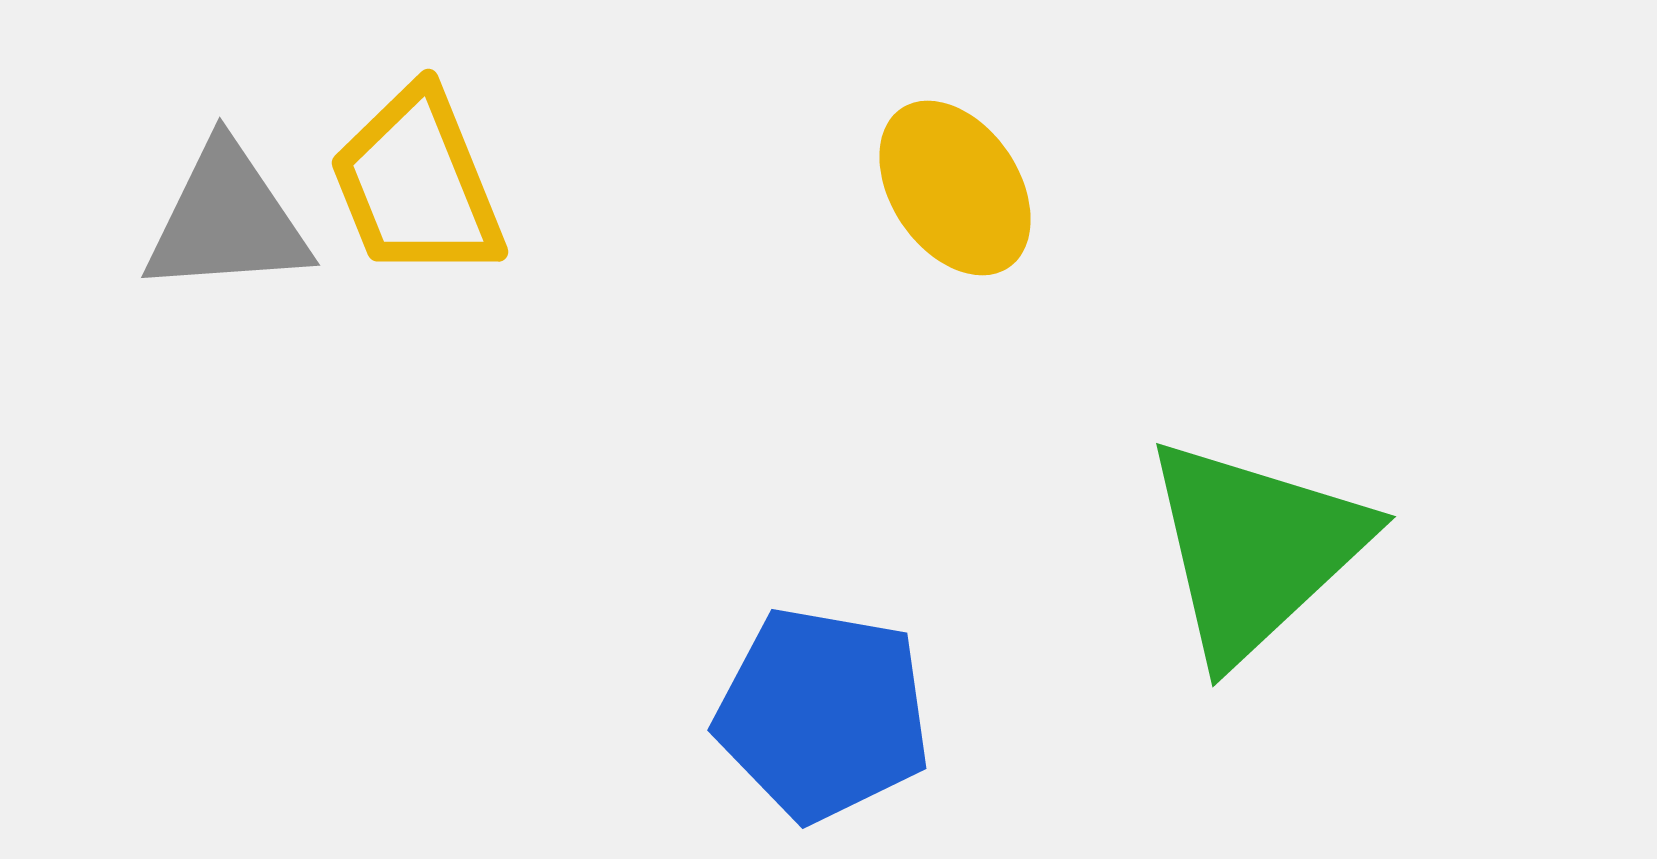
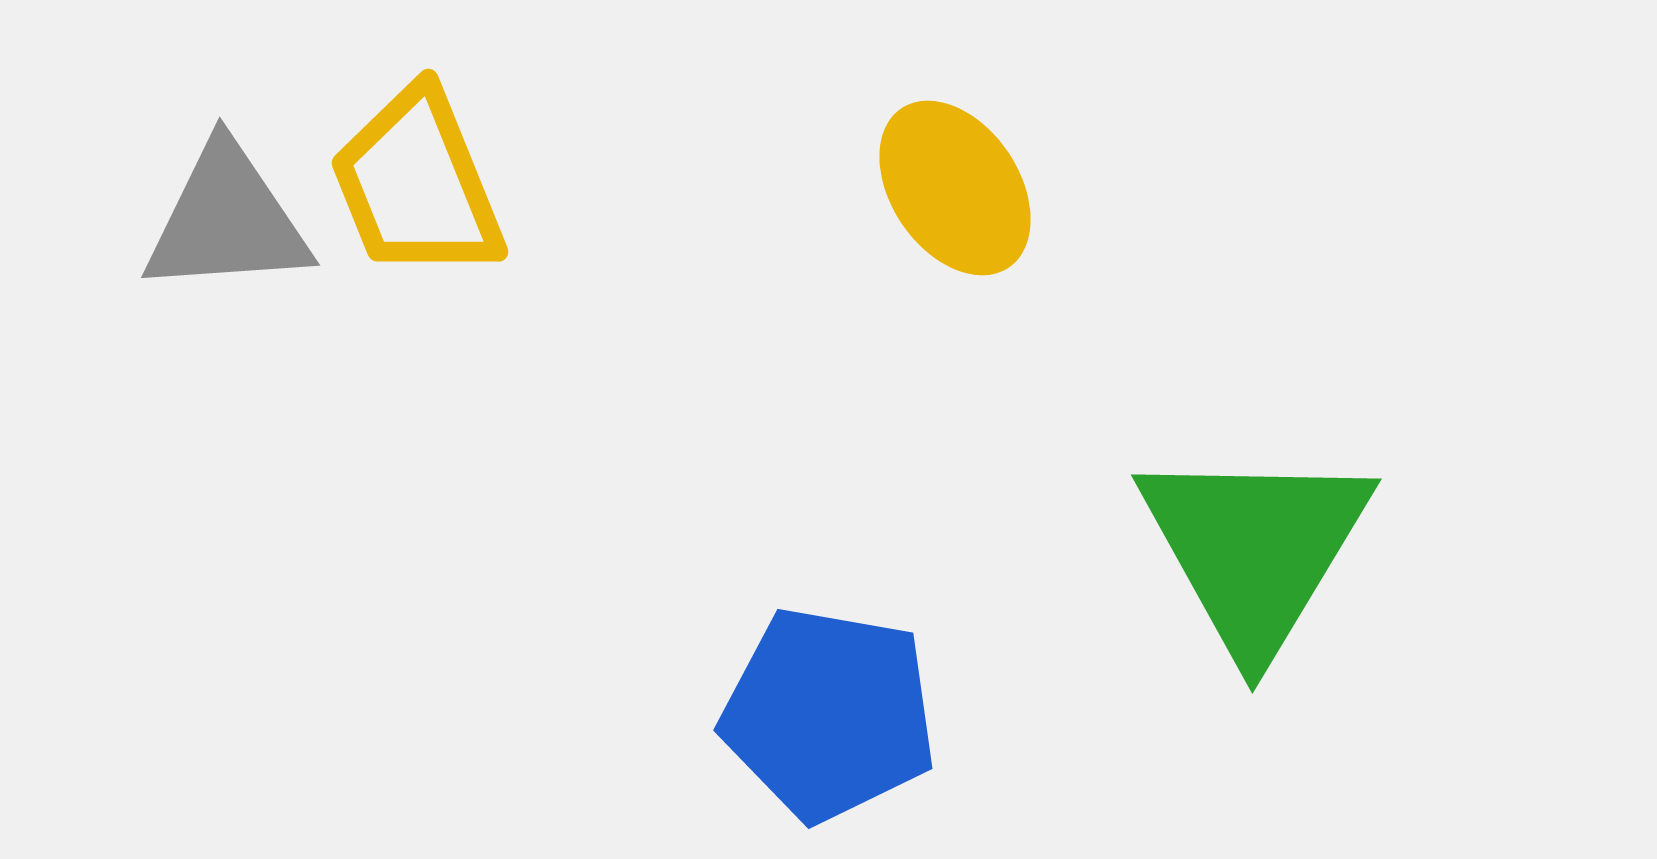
green triangle: rotated 16 degrees counterclockwise
blue pentagon: moved 6 px right
